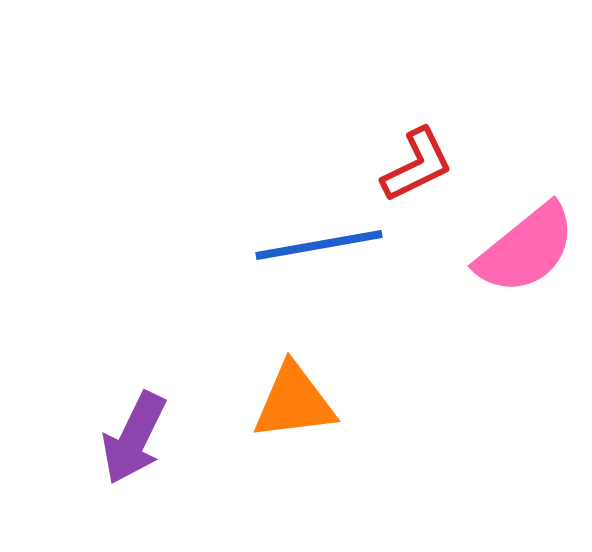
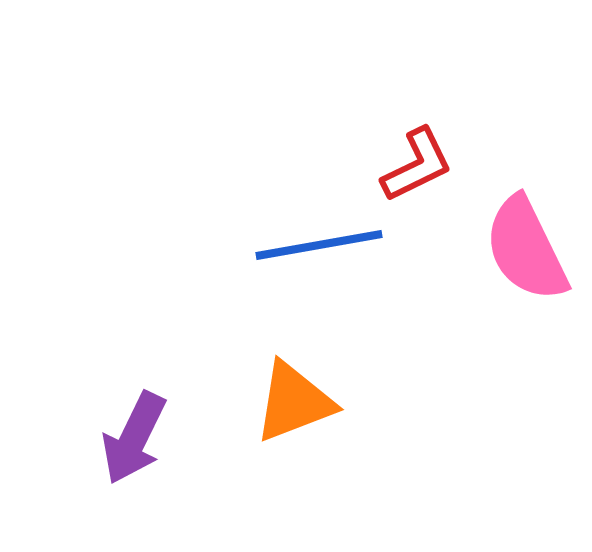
pink semicircle: rotated 103 degrees clockwise
orange triangle: rotated 14 degrees counterclockwise
